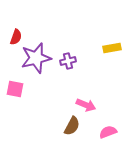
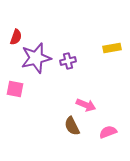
brown semicircle: rotated 126 degrees clockwise
